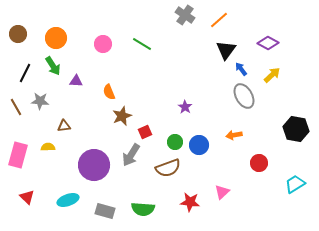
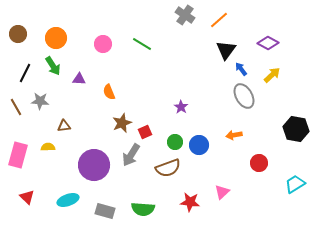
purple triangle: moved 3 px right, 2 px up
purple star: moved 4 px left
brown star: moved 7 px down
